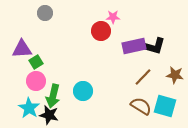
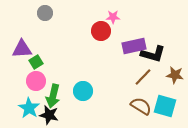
black L-shape: moved 8 px down
